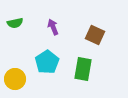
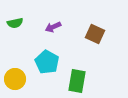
purple arrow: rotated 91 degrees counterclockwise
brown square: moved 1 px up
cyan pentagon: rotated 10 degrees counterclockwise
green rectangle: moved 6 px left, 12 px down
